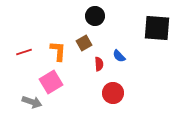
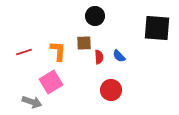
brown square: rotated 28 degrees clockwise
red semicircle: moved 7 px up
red circle: moved 2 px left, 3 px up
